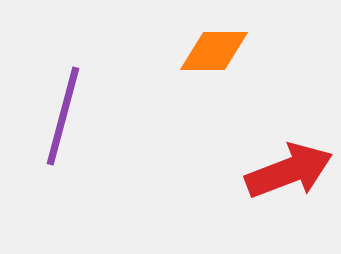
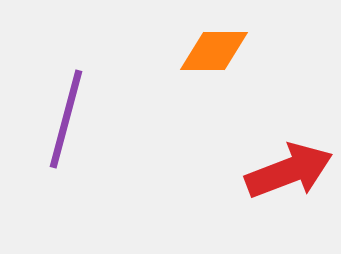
purple line: moved 3 px right, 3 px down
